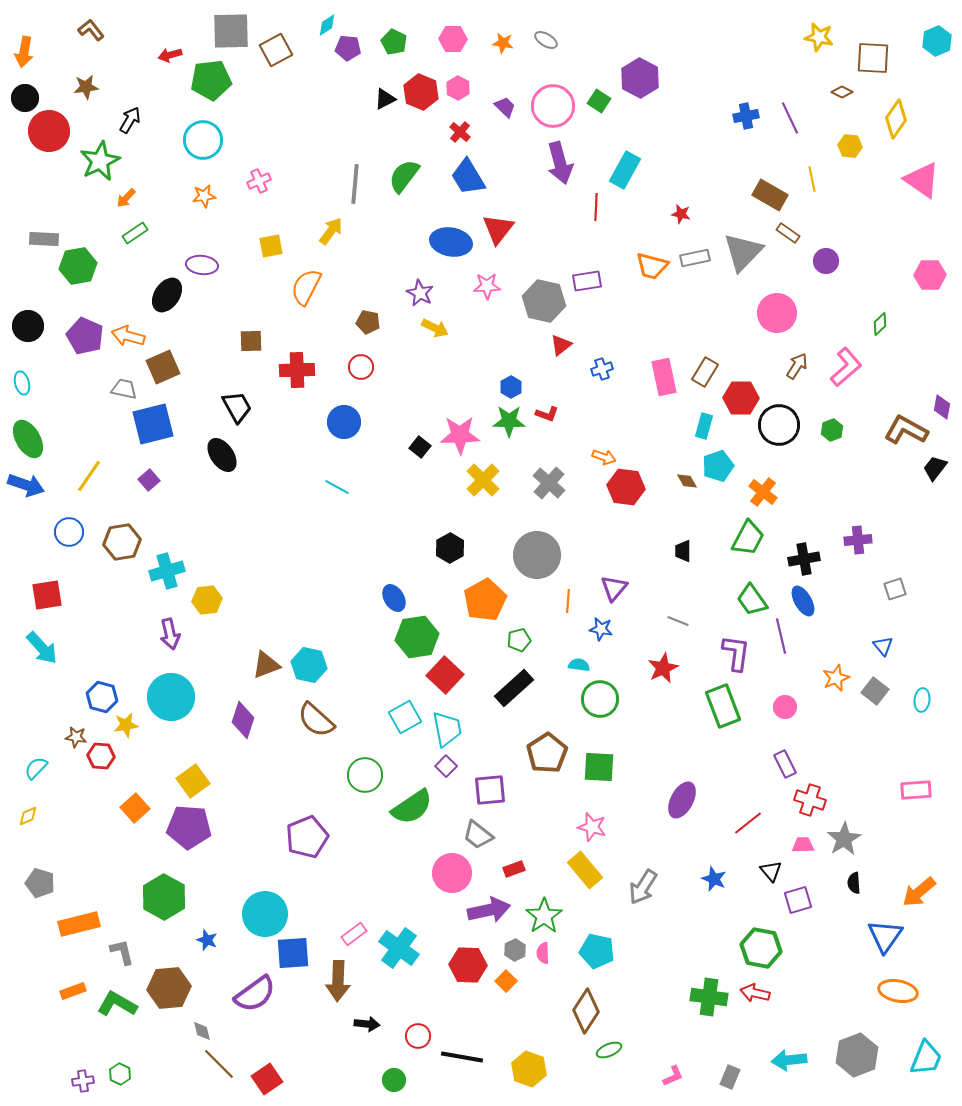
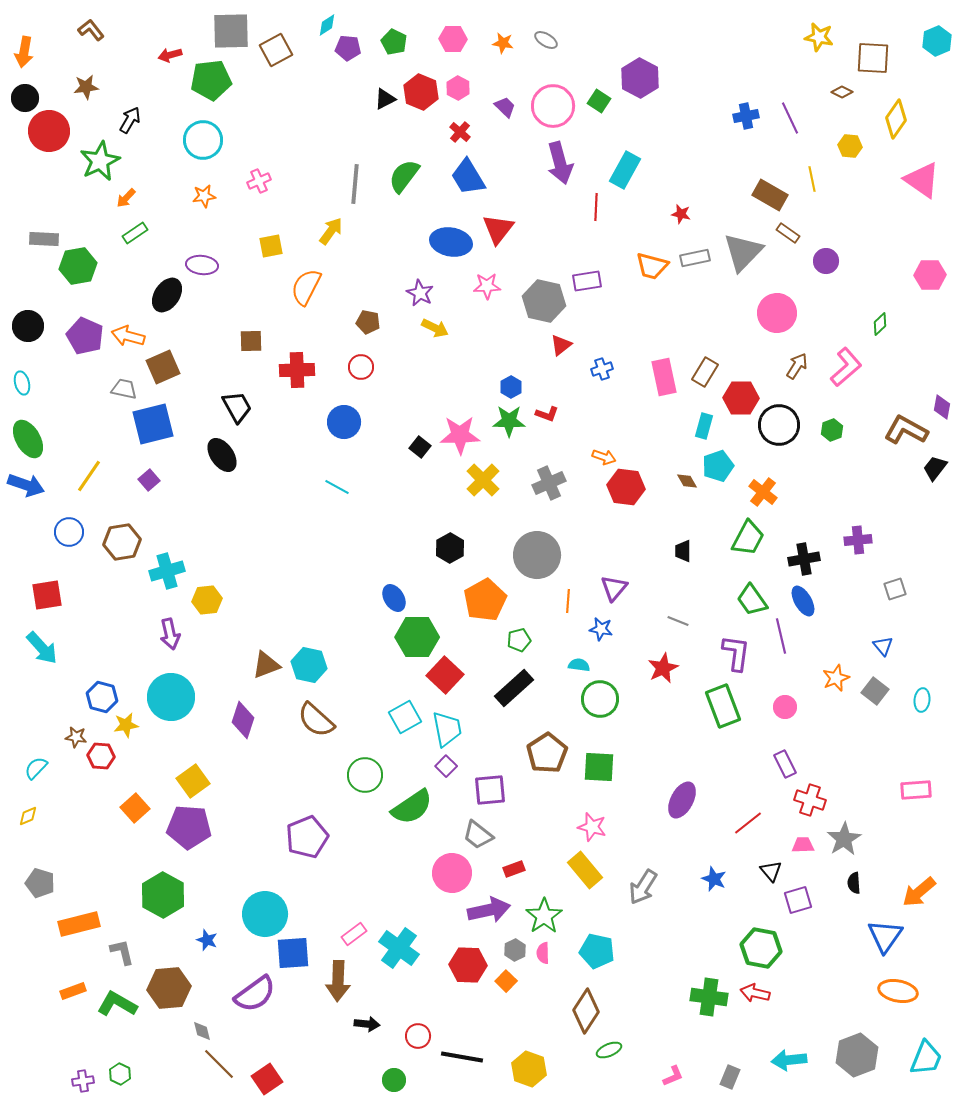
gray cross at (549, 483): rotated 24 degrees clockwise
green hexagon at (417, 637): rotated 9 degrees clockwise
green hexagon at (164, 897): moved 1 px left, 2 px up
